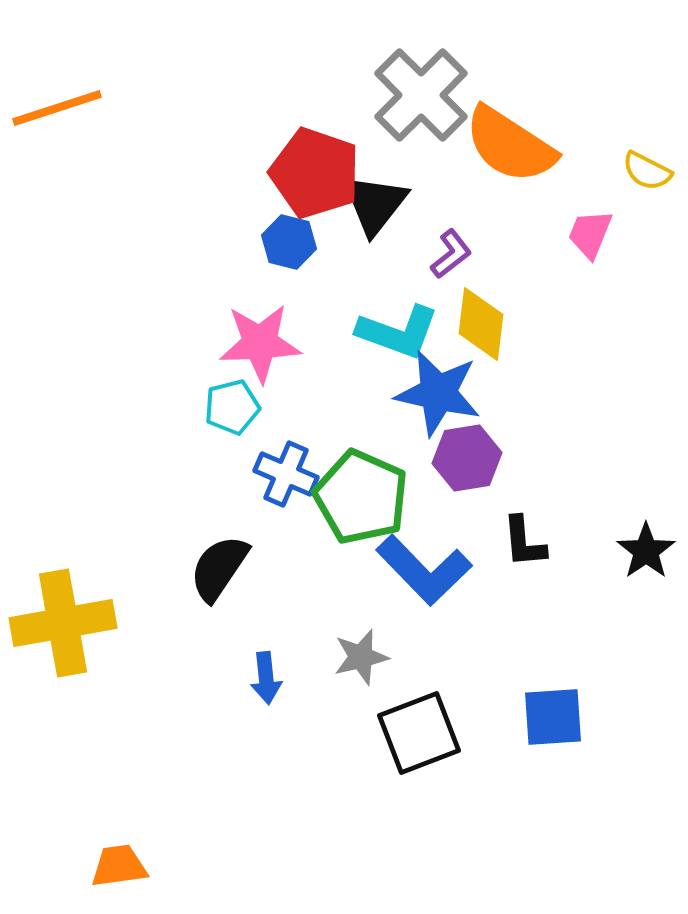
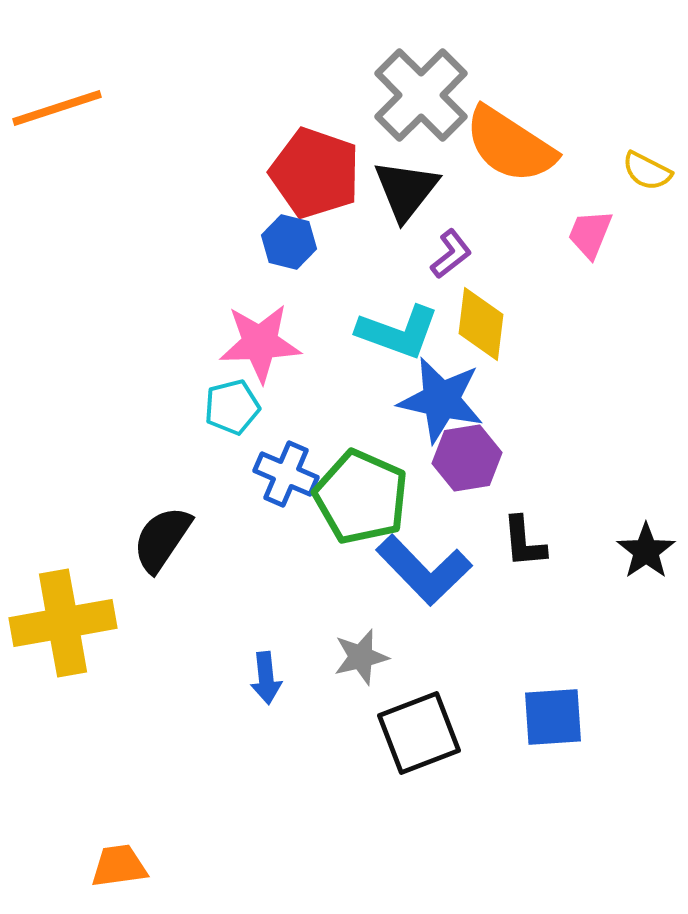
black triangle: moved 31 px right, 14 px up
blue star: moved 3 px right, 7 px down
black semicircle: moved 57 px left, 29 px up
